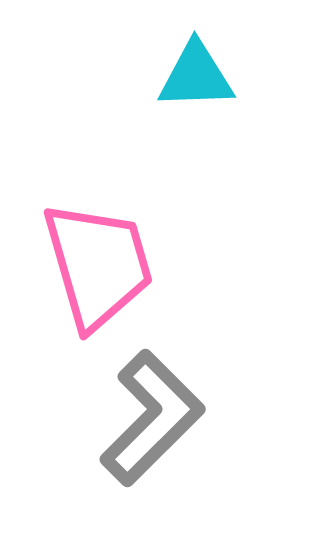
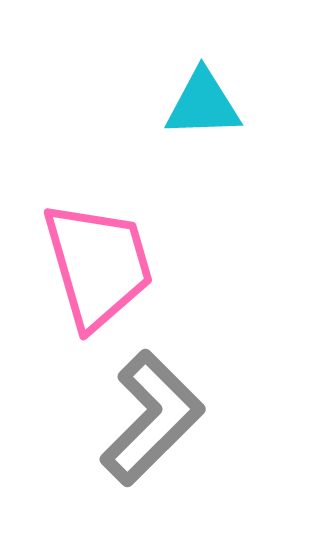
cyan triangle: moved 7 px right, 28 px down
